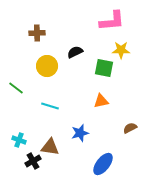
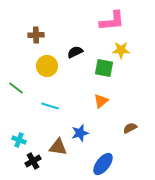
brown cross: moved 1 px left, 2 px down
orange triangle: rotated 28 degrees counterclockwise
brown triangle: moved 8 px right
